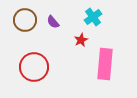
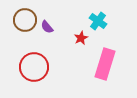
cyan cross: moved 5 px right, 4 px down; rotated 18 degrees counterclockwise
purple semicircle: moved 6 px left, 5 px down
red star: moved 2 px up
pink rectangle: rotated 12 degrees clockwise
